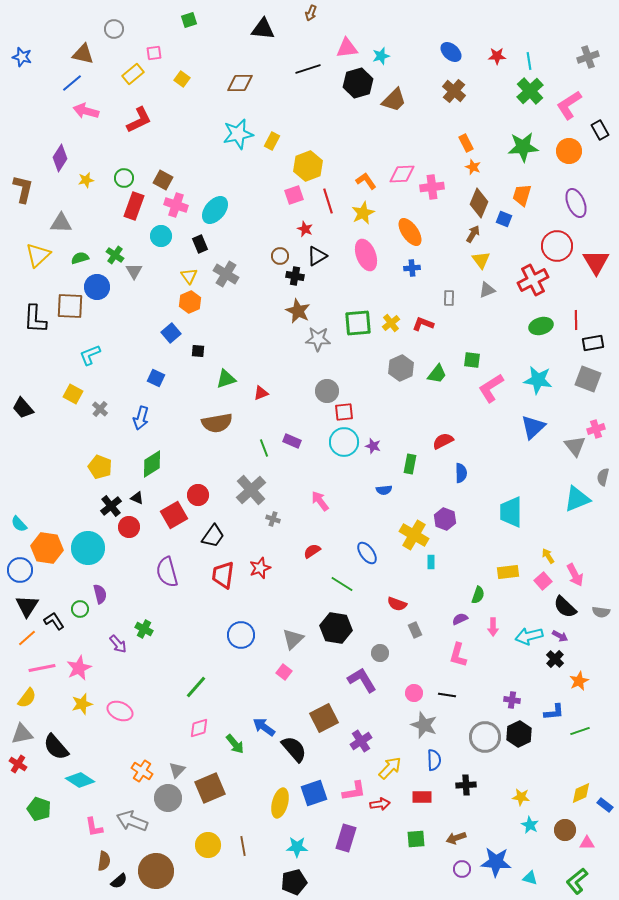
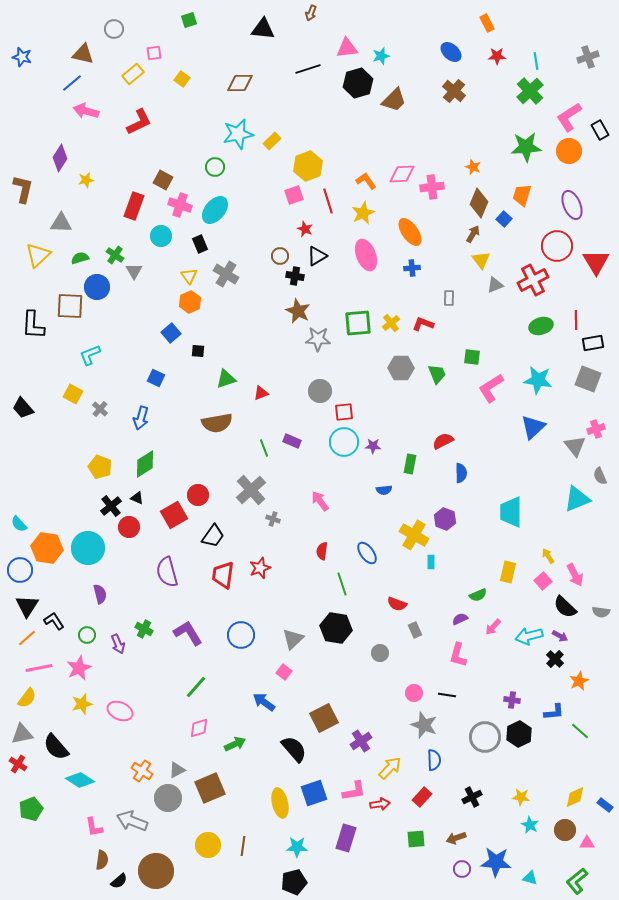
cyan line at (529, 61): moved 7 px right
pink L-shape at (569, 105): moved 12 px down
red L-shape at (139, 120): moved 2 px down
yellow rectangle at (272, 141): rotated 18 degrees clockwise
orange rectangle at (466, 143): moved 21 px right, 120 px up
green star at (523, 147): moved 3 px right
green circle at (124, 178): moved 91 px right, 11 px up
purple ellipse at (576, 203): moved 4 px left, 2 px down
pink cross at (176, 205): moved 4 px right
blue square at (504, 219): rotated 21 degrees clockwise
gray triangle at (487, 290): moved 8 px right, 5 px up
black L-shape at (35, 319): moved 2 px left, 6 px down
green square at (472, 360): moved 3 px up
gray hexagon at (401, 368): rotated 25 degrees clockwise
green trapezoid at (437, 374): rotated 60 degrees counterclockwise
gray circle at (327, 391): moved 7 px left
purple star at (373, 446): rotated 14 degrees counterclockwise
green diamond at (152, 464): moved 7 px left
gray semicircle at (603, 477): moved 3 px left, 1 px up; rotated 36 degrees counterclockwise
red semicircle at (312, 551): moved 10 px right; rotated 48 degrees counterclockwise
yellow rectangle at (508, 572): rotated 70 degrees counterclockwise
green line at (342, 584): rotated 40 degrees clockwise
green semicircle at (478, 595): rotated 48 degrees clockwise
green circle at (80, 609): moved 7 px right, 26 px down
pink arrow at (493, 627): rotated 42 degrees clockwise
purple arrow at (118, 644): rotated 18 degrees clockwise
pink line at (42, 668): moved 3 px left
purple L-shape at (362, 680): moved 174 px left, 47 px up
blue arrow at (264, 727): moved 25 px up
green line at (580, 731): rotated 60 degrees clockwise
green arrow at (235, 744): rotated 75 degrees counterclockwise
gray triangle at (177, 770): rotated 18 degrees clockwise
black cross at (466, 785): moved 6 px right, 12 px down; rotated 24 degrees counterclockwise
yellow diamond at (581, 793): moved 6 px left, 4 px down
red rectangle at (422, 797): rotated 48 degrees counterclockwise
yellow ellipse at (280, 803): rotated 28 degrees counterclockwise
green pentagon at (39, 809): moved 8 px left; rotated 30 degrees clockwise
brown line at (243, 846): rotated 18 degrees clockwise
brown semicircle at (104, 861): moved 2 px left, 1 px up
